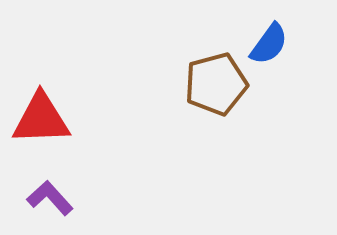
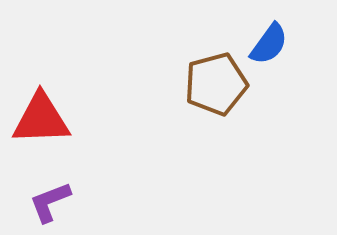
purple L-shape: moved 4 px down; rotated 69 degrees counterclockwise
